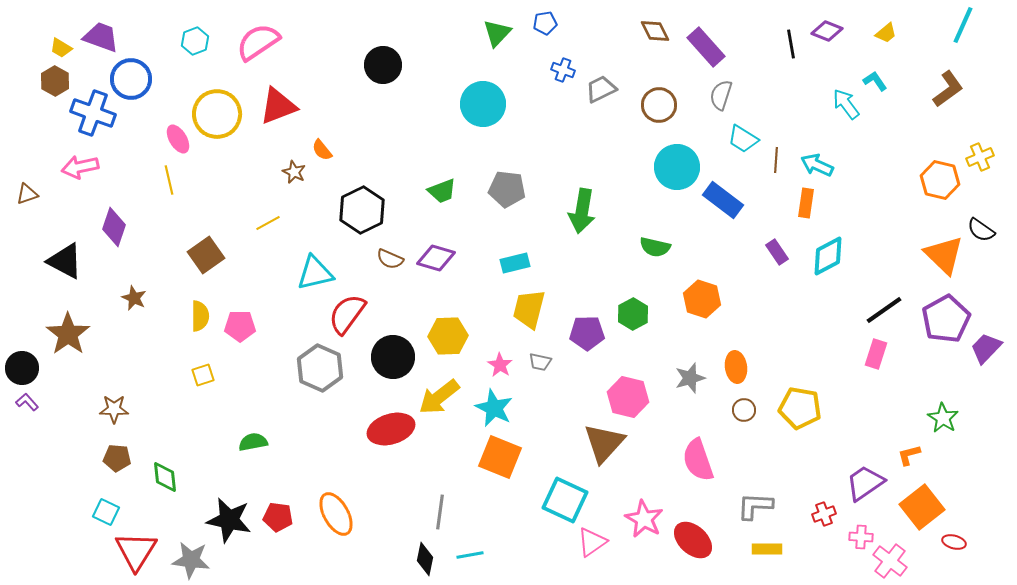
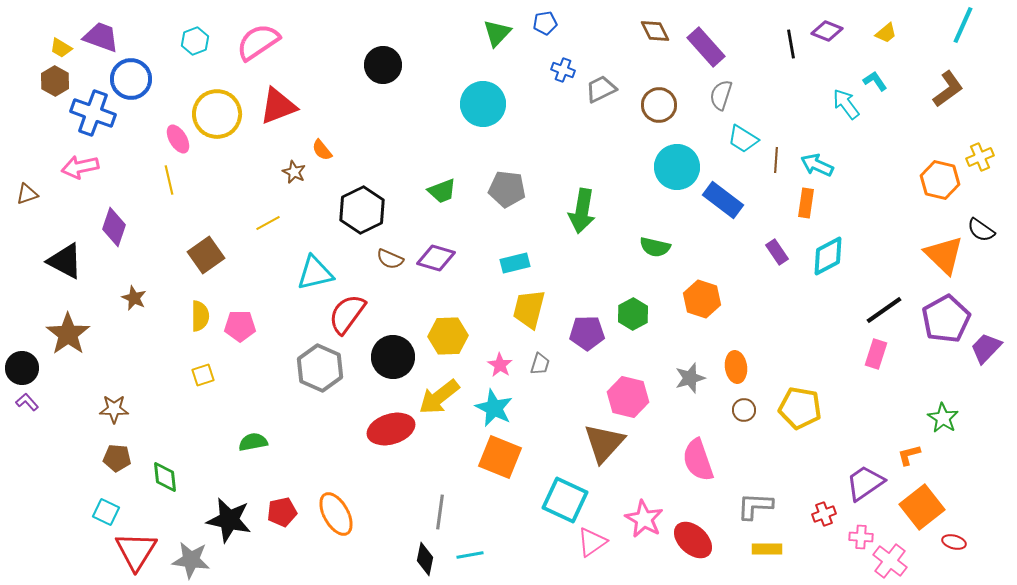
gray trapezoid at (540, 362): moved 2 px down; rotated 85 degrees counterclockwise
red pentagon at (278, 517): moved 4 px right, 5 px up; rotated 20 degrees counterclockwise
